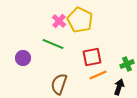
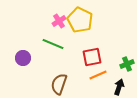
pink cross: rotated 16 degrees clockwise
